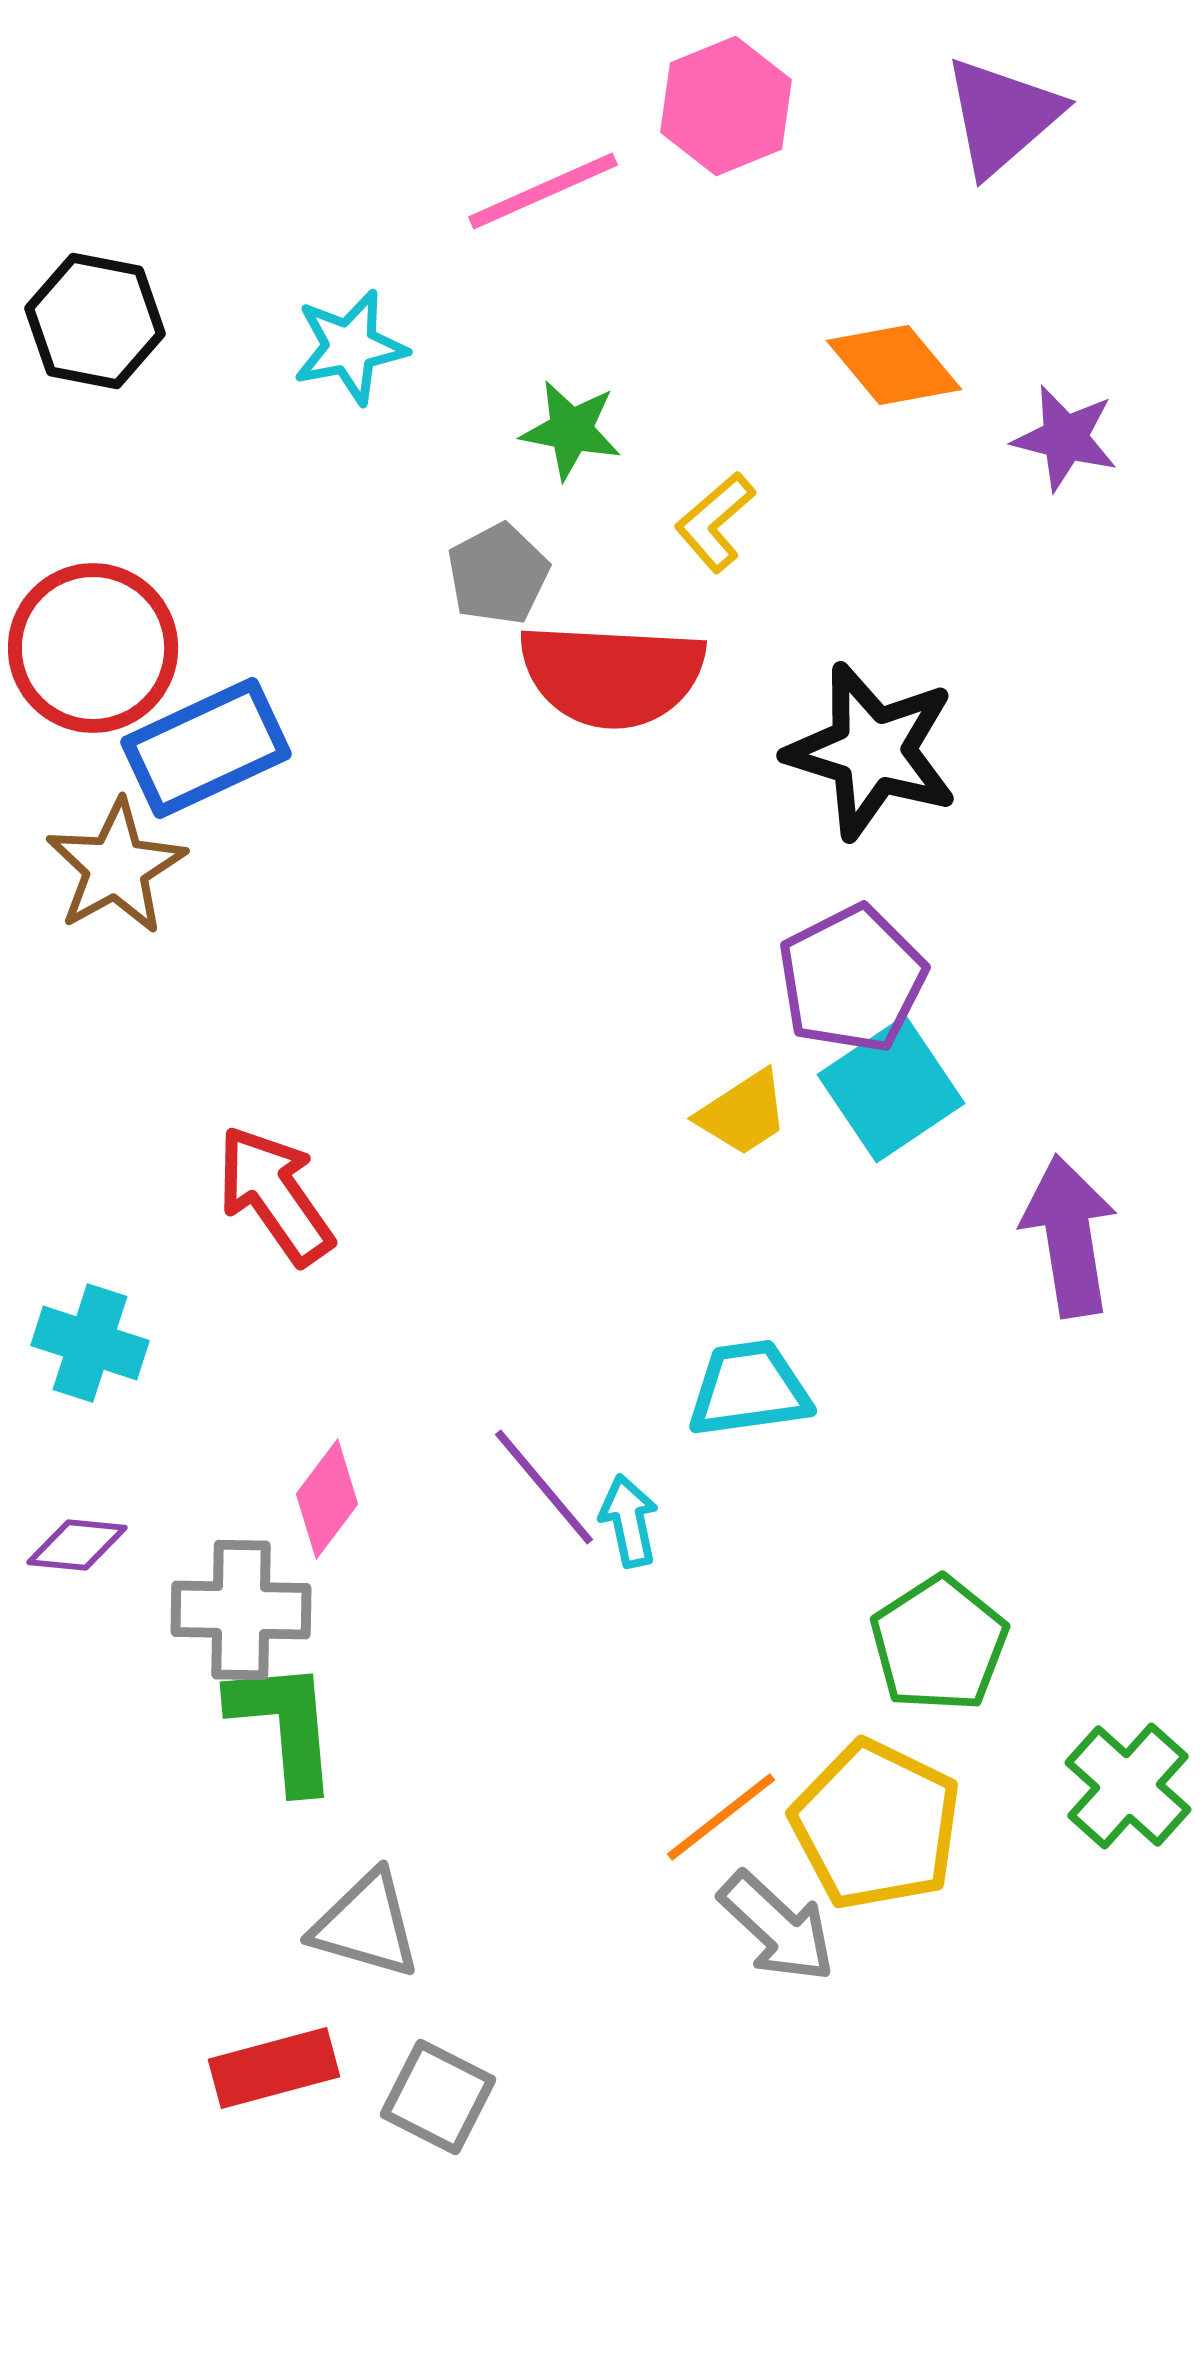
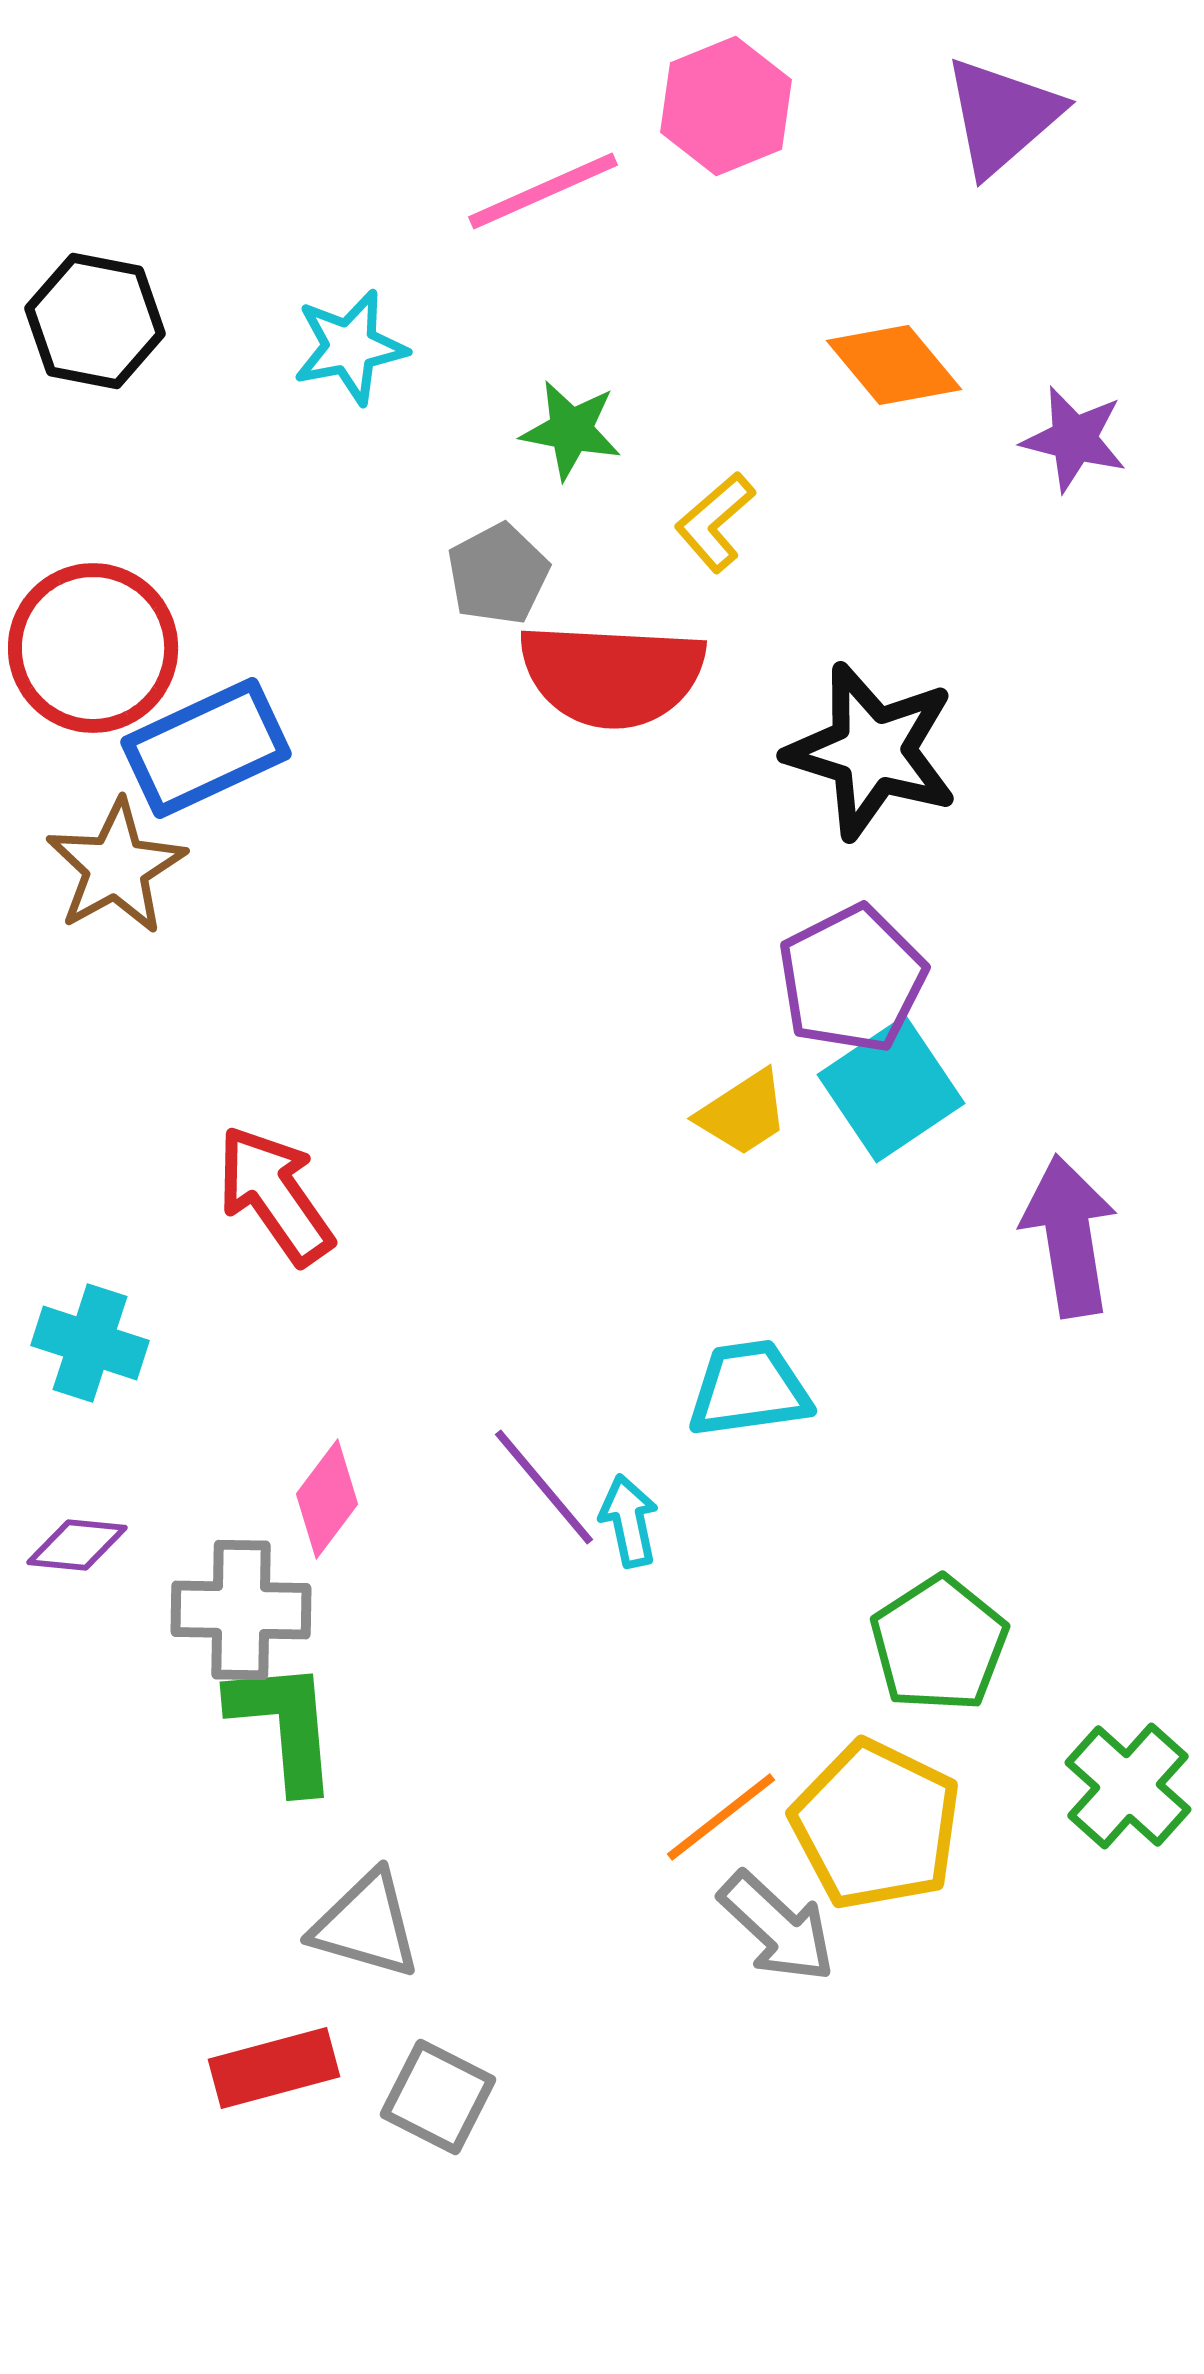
purple star: moved 9 px right, 1 px down
